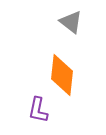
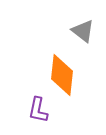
gray triangle: moved 12 px right, 9 px down
